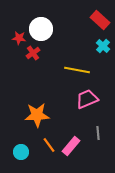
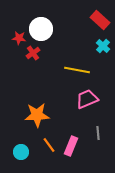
pink rectangle: rotated 18 degrees counterclockwise
